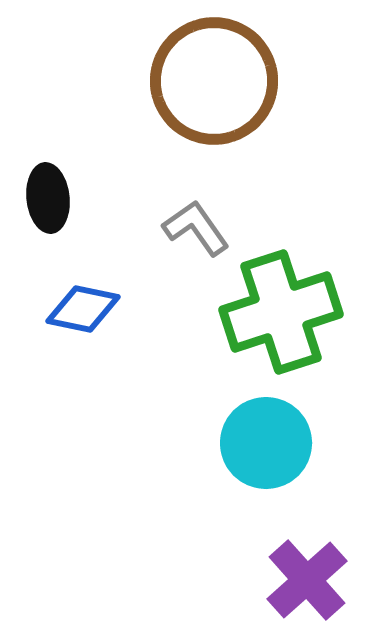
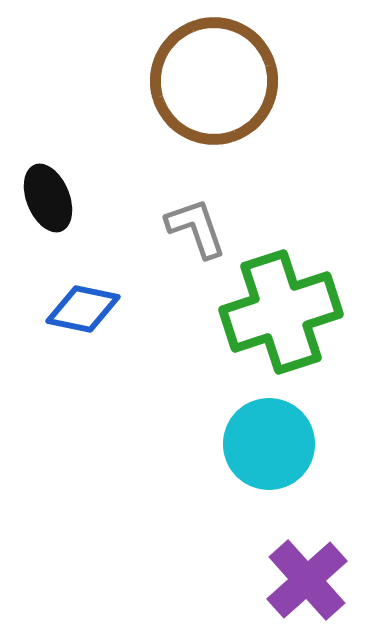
black ellipse: rotated 16 degrees counterclockwise
gray L-shape: rotated 16 degrees clockwise
cyan circle: moved 3 px right, 1 px down
